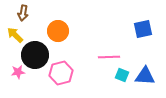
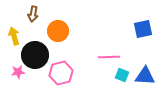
brown arrow: moved 10 px right, 1 px down
yellow arrow: moved 1 px left, 1 px down; rotated 30 degrees clockwise
